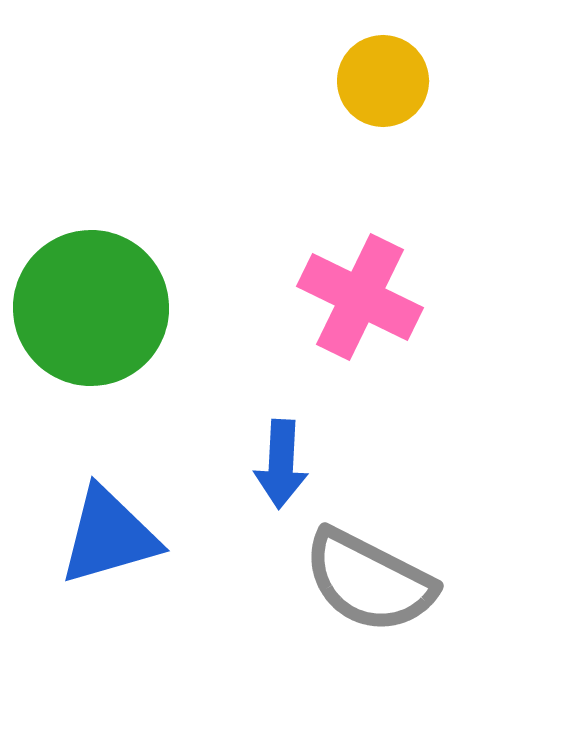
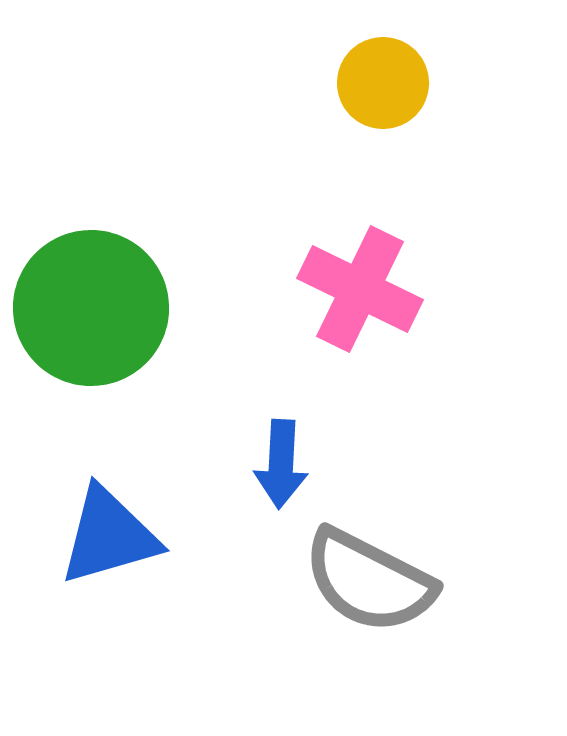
yellow circle: moved 2 px down
pink cross: moved 8 px up
